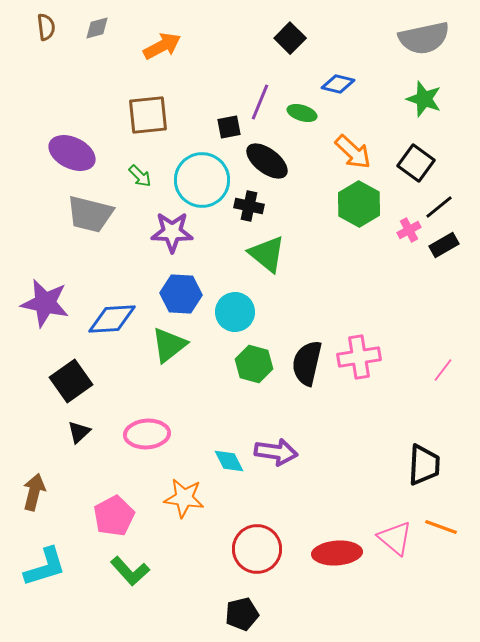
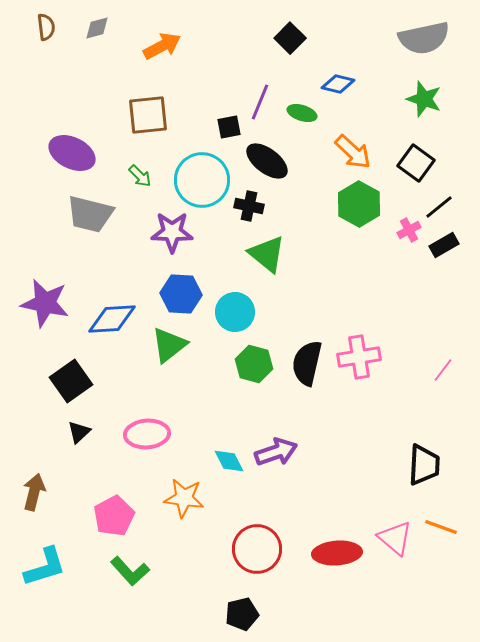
purple arrow at (276, 452): rotated 27 degrees counterclockwise
